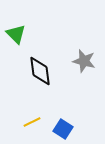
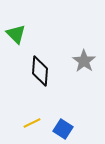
gray star: rotated 20 degrees clockwise
black diamond: rotated 12 degrees clockwise
yellow line: moved 1 px down
